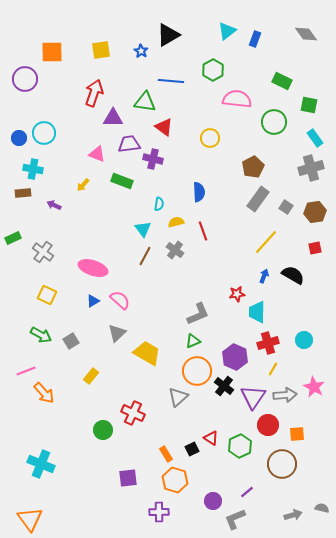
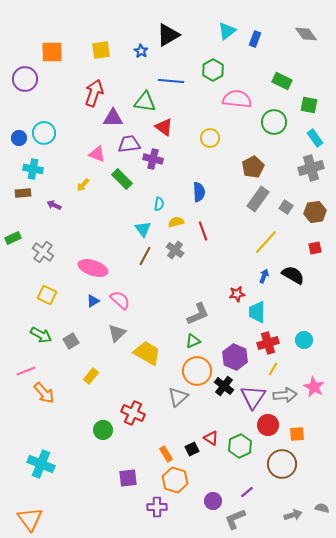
green rectangle at (122, 181): moved 2 px up; rotated 25 degrees clockwise
purple cross at (159, 512): moved 2 px left, 5 px up
